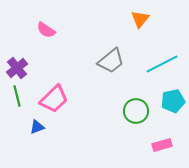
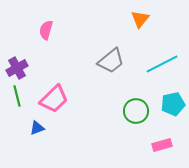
pink semicircle: rotated 72 degrees clockwise
purple cross: rotated 10 degrees clockwise
cyan pentagon: moved 3 px down
blue triangle: moved 1 px down
